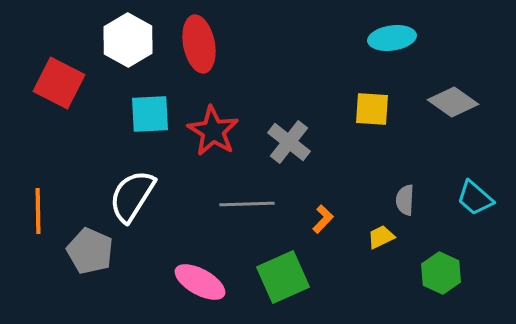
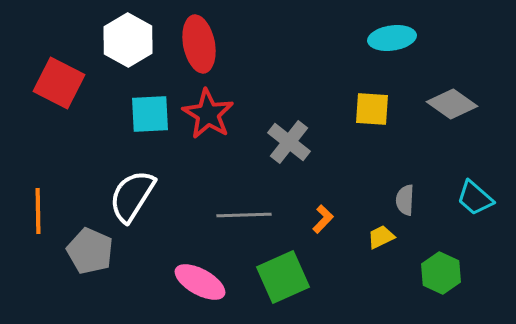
gray diamond: moved 1 px left, 2 px down
red star: moved 5 px left, 17 px up
gray line: moved 3 px left, 11 px down
